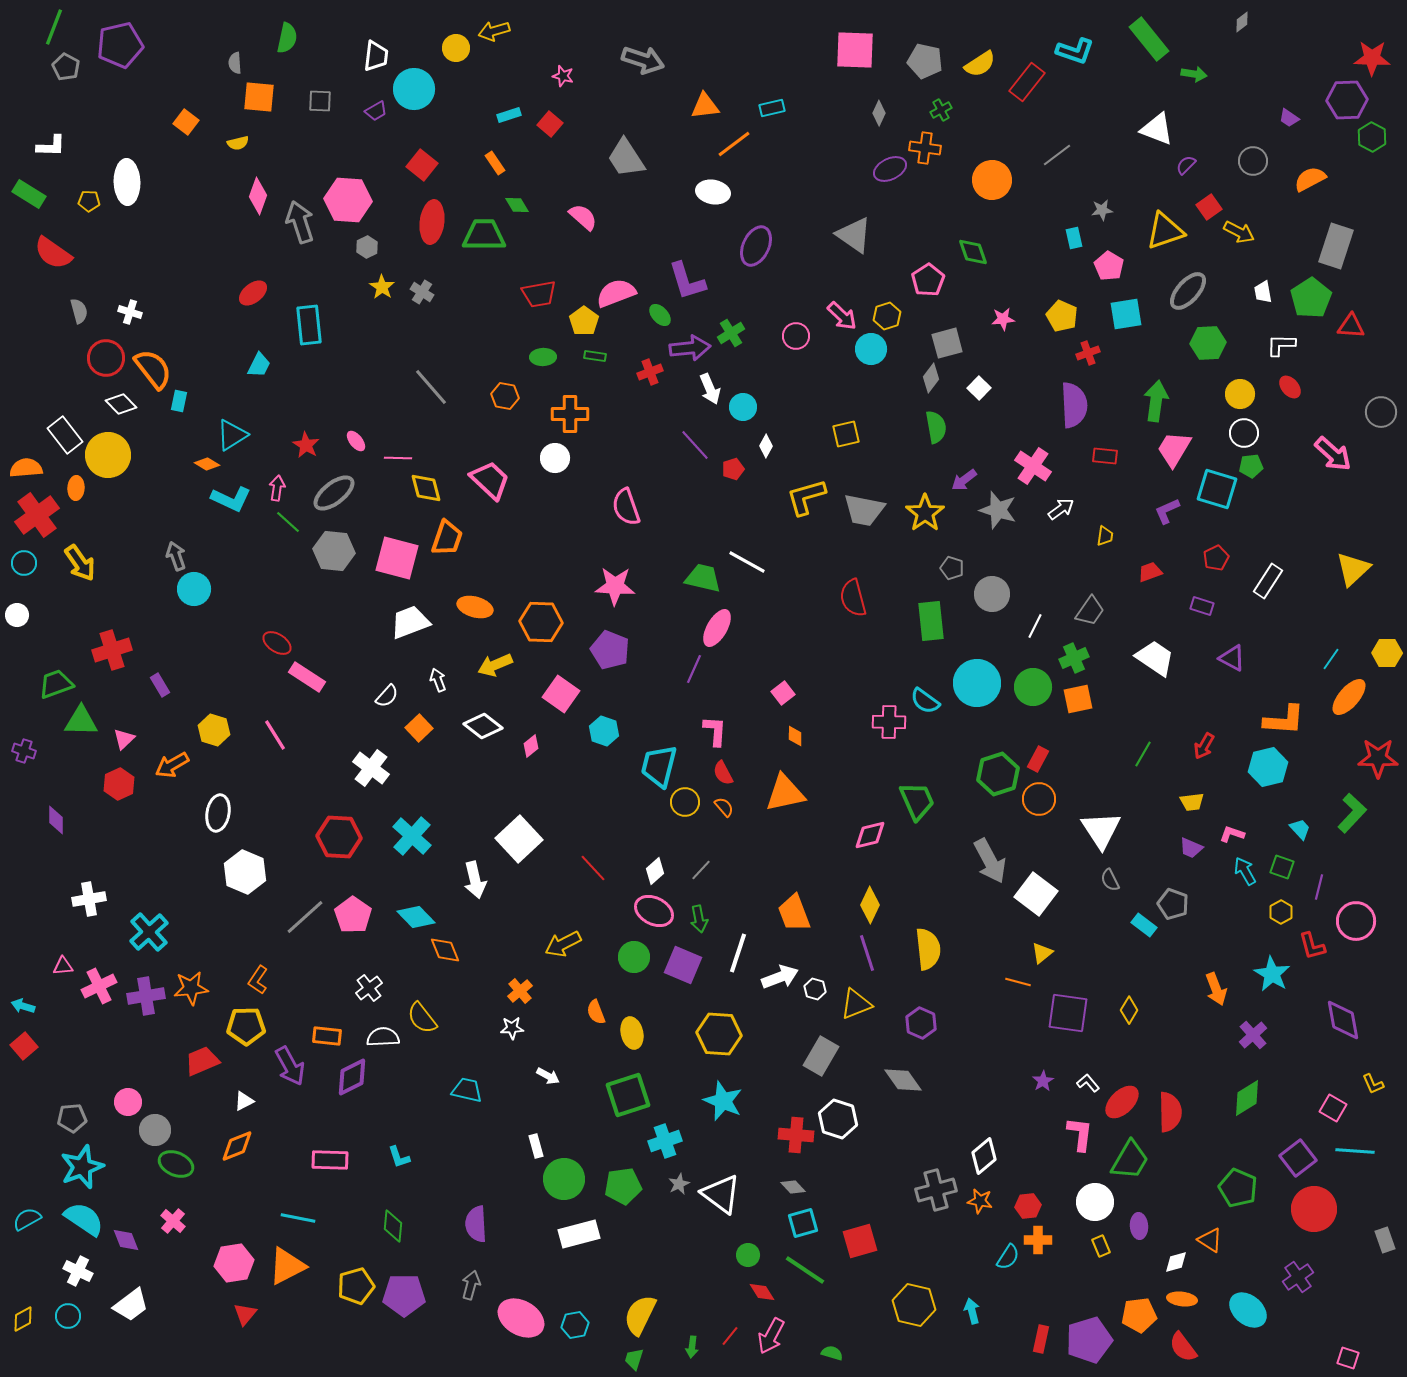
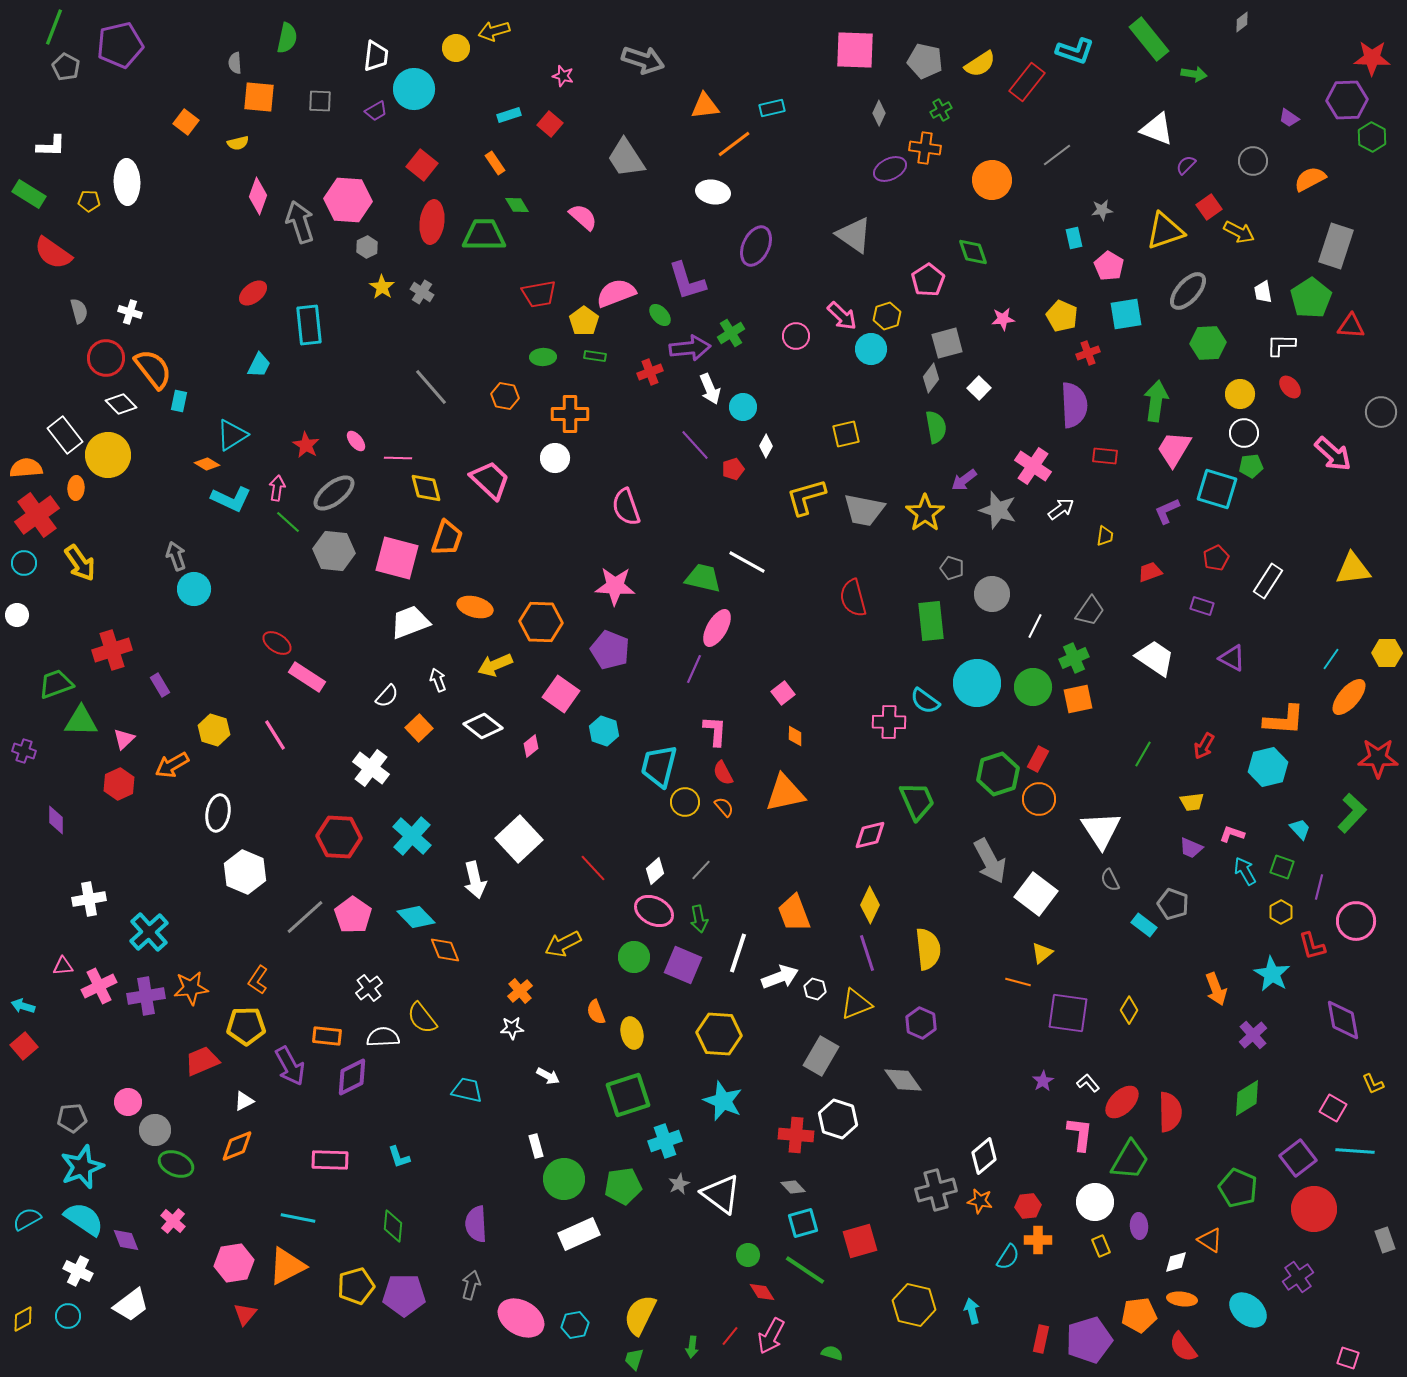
yellow triangle at (1353, 569): rotated 36 degrees clockwise
white rectangle at (579, 1234): rotated 9 degrees counterclockwise
